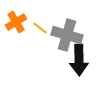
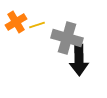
yellow line: moved 3 px left, 3 px up; rotated 56 degrees counterclockwise
gray cross: moved 3 px down
